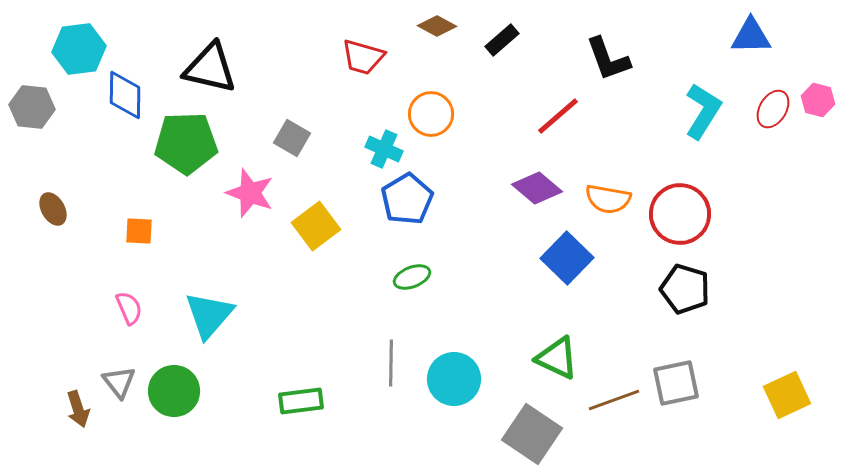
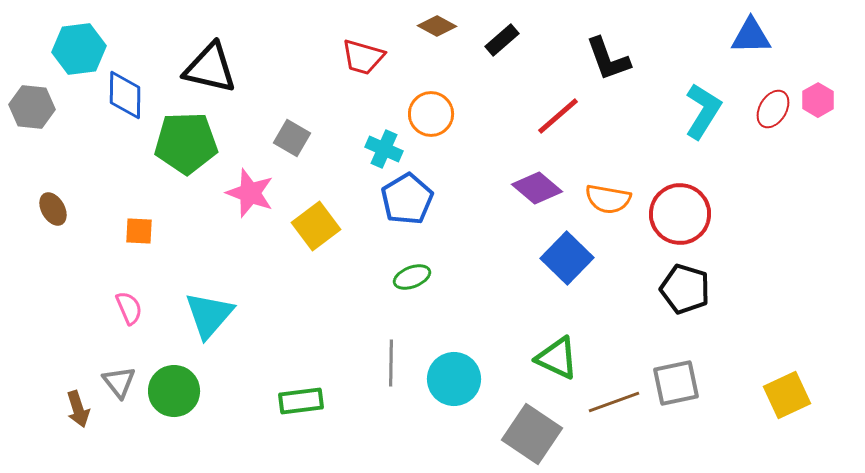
pink hexagon at (818, 100): rotated 16 degrees clockwise
brown line at (614, 400): moved 2 px down
